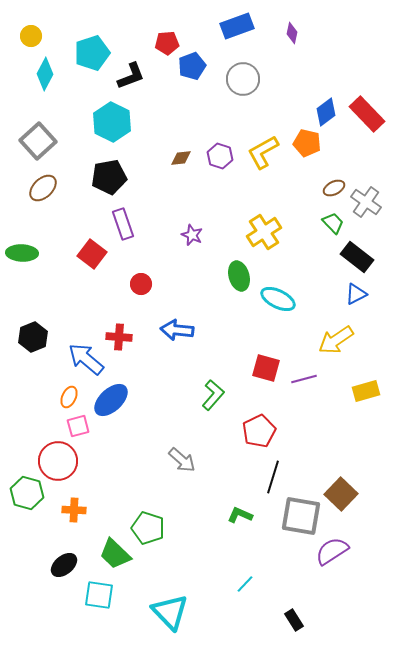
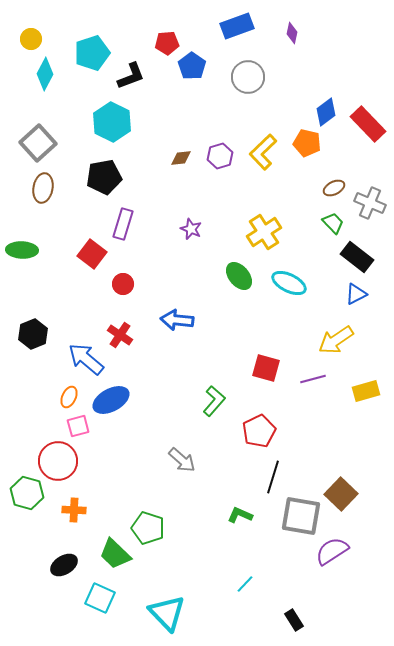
yellow circle at (31, 36): moved 3 px down
blue pentagon at (192, 66): rotated 16 degrees counterclockwise
gray circle at (243, 79): moved 5 px right, 2 px up
red rectangle at (367, 114): moved 1 px right, 10 px down
gray square at (38, 141): moved 2 px down
yellow L-shape at (263, 152): rotated 15 degrees counterclockwise
purple hexagon at (220, 156): rotated 25 degrees clockwise
black pentagon at (109, 177): moved 5 px left
brown ellipse at (43, 188): rotated 36 degrees counterclockwise
gray cross at (366, 202): moved 4 px right, 1 px down; rotated 12 degrees counterclockwise
purple rectangle at (123, 224): rotated 36 degrees clockwise
purple star at (192, 235): moved 1 px left, 6 px up
green ellipse at (22, 253): moved 3 px up
green ellipse at (239, 276): rotated 24 degrees counterclockwise
red circle at (141, 284): moved 18 px left
cyan ellipse at (278, 299): moved 11 px right, 16 px up
blue arrow at (177, 330): moved 10 px up
black hexagon at (33, 337): moved 3 px up
red cross at (119, 337): moved 1 px right, 2 px up; rotated 30 degrees clockwise
purple line at (304, 379): moved 9 px right
green L-shape at (213, 395): moved 1 px right, 6 px down
blue ellipse at (111, 400): rotated 15 degrees clockwise
black ellipse at (64, 565): rotated 8 degrees clockwise
cyan square at (99, 595): moved 1 px right, 3 px down; rotated 16 degrees clockwise
cyan triangle at (170, 612): moved 3 px left, 1 px down
